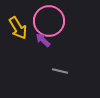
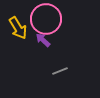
pink circle: moved 3 px left, 2 px up
gray line: rotated 35 degrees counterclockwise
